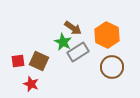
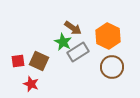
orange hexagon: moved 1 px right, 1 px down
